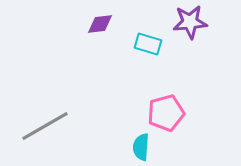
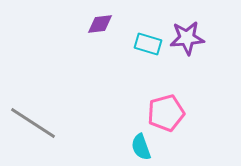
purple star: moved 3 px left, 16 px down
gray line: moved 12 px left, 3 px up; rotated 63 degrees clockwise
cyan semicircle: rotated 24 degrees counterclockwise
